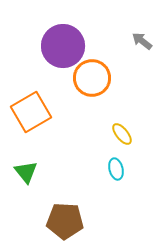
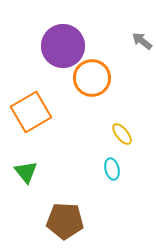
cyan ellipse: moved 4 px left
